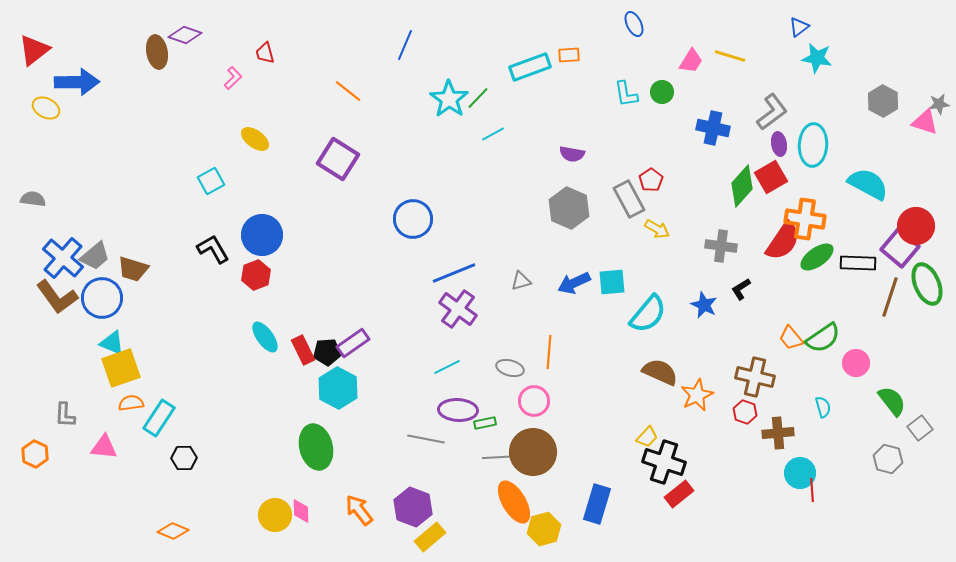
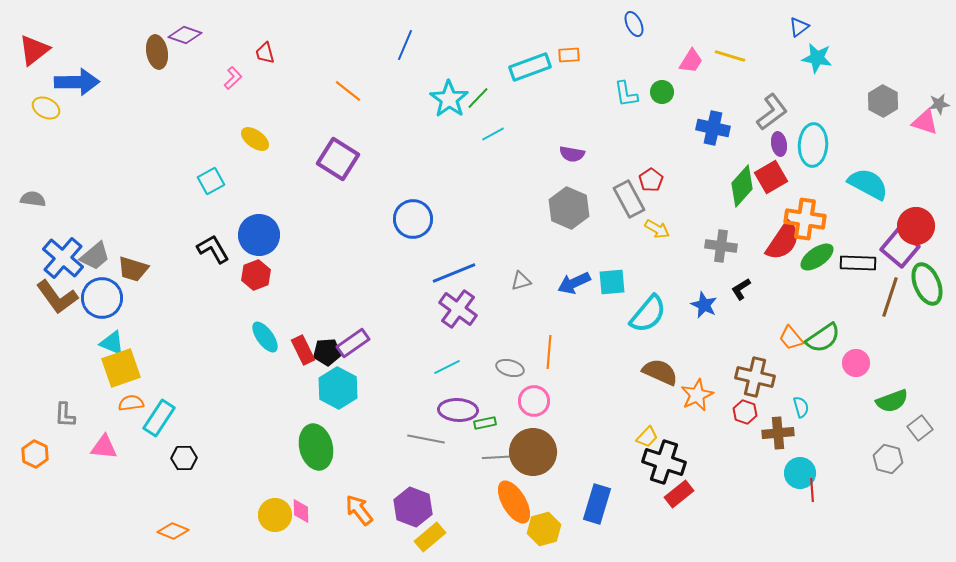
blue circle at (262, 235): moved 3 px left
green semicircle at (892, 401): rotated 108 degrees clockwise
cyan semicircle at (823, 407): moved 22 px left
